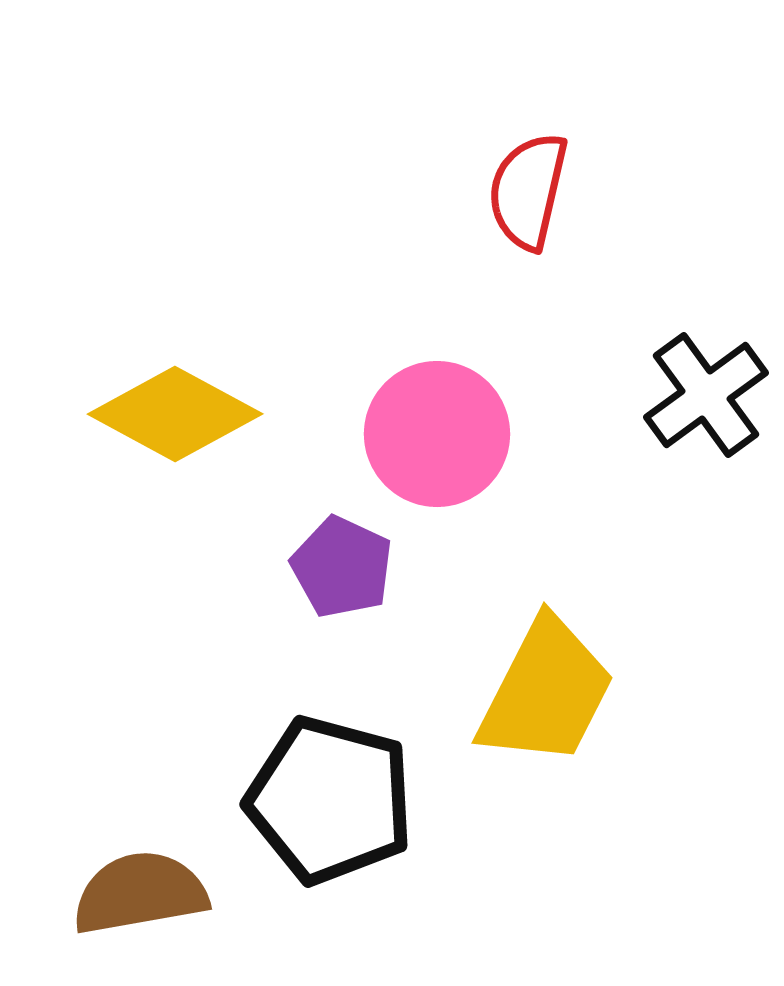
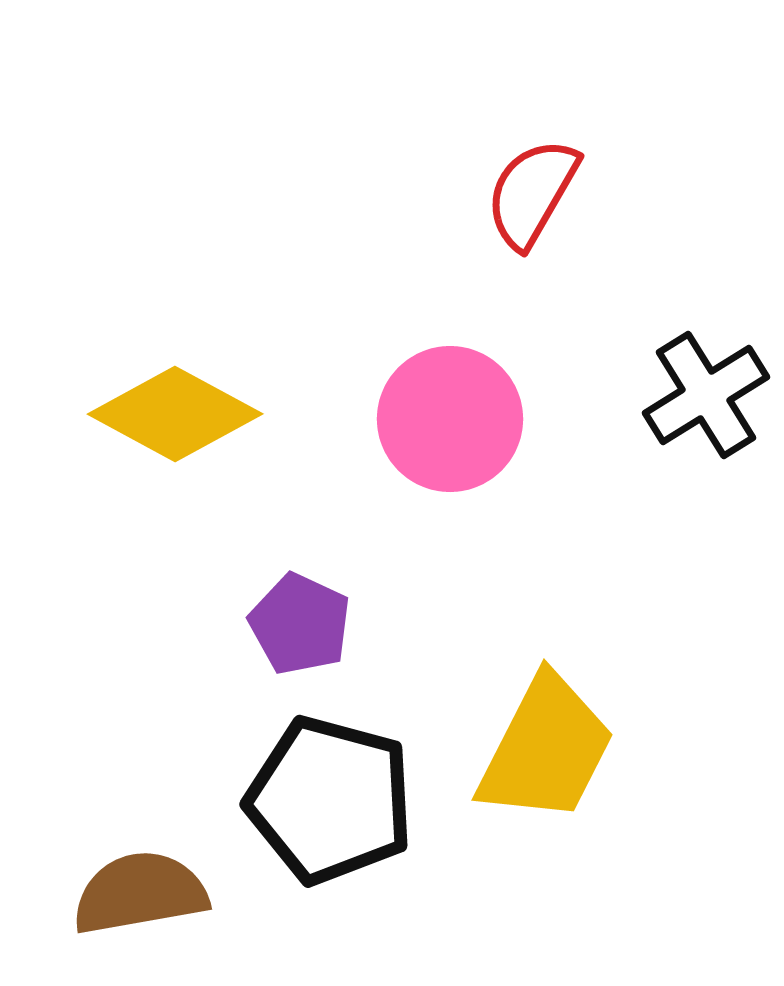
red semicircle: moved 4 px right, 2 px down; rotated 17 degrees clockwise
black cross: rotated 4 degrees clockwise
pink circle: moved 13 px right, 15 px up
purple pentagon: moved 42 px left, 57 px down
yellow trapezoid: moved 57 px down
